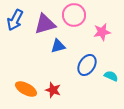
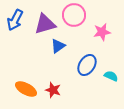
blue triangle: rotated 21 degrees counterclockwise
